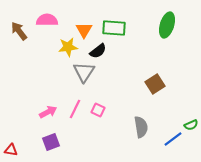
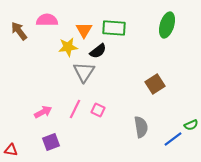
pink arrow: moved 5 px left
